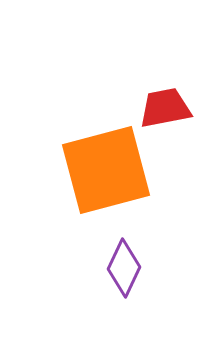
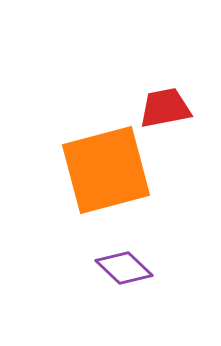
purple diamond: rotated 72 degrees counterclockwise
